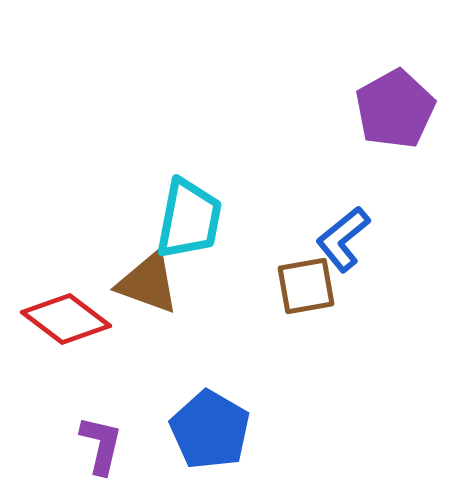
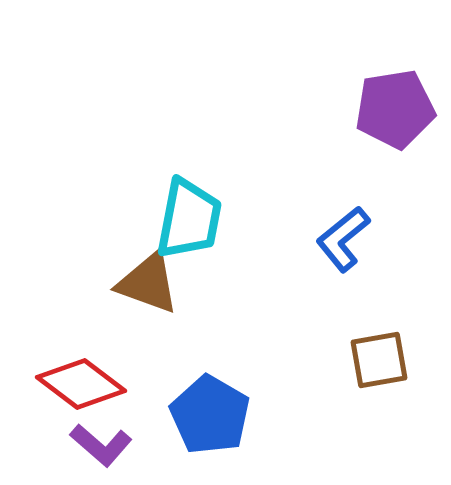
purple pentagon: rotated 20 degrees clockwise
brown square: moved 73 px right, 74 px down
red diamond: moved 15 px right, 65 px down
blue pentagon: moved 15 px up
purple L-shape: rotated 118 degrees clockwise
